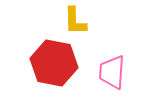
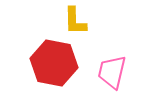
pink trapezoid: rotated 9 degrees clockwise
